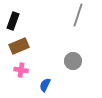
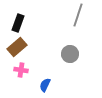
black rectangle: moved 5 px right, 2 px down
brown rectangle: moved 2 px left, 1 px down; rotated 18 degrees counterclockwise
gray circle: moved 3 px left, 7 px up
